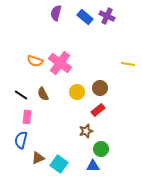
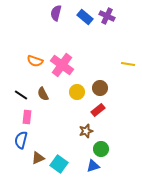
pink cross: moved 2 px right, 2 px down
blue triangle: rotated 16 degrees counterclockwise
